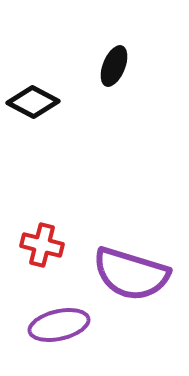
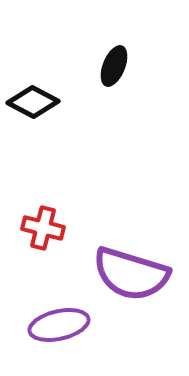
red cross: moved 1 px right, 17 px up
